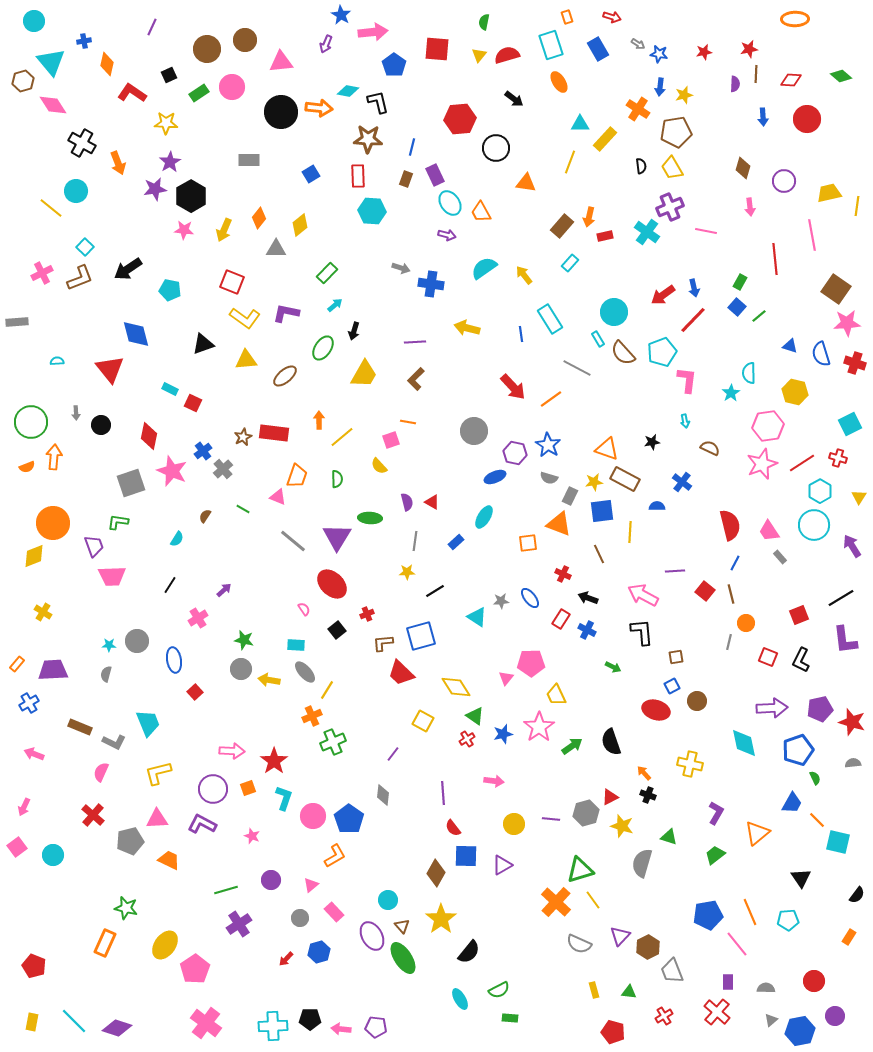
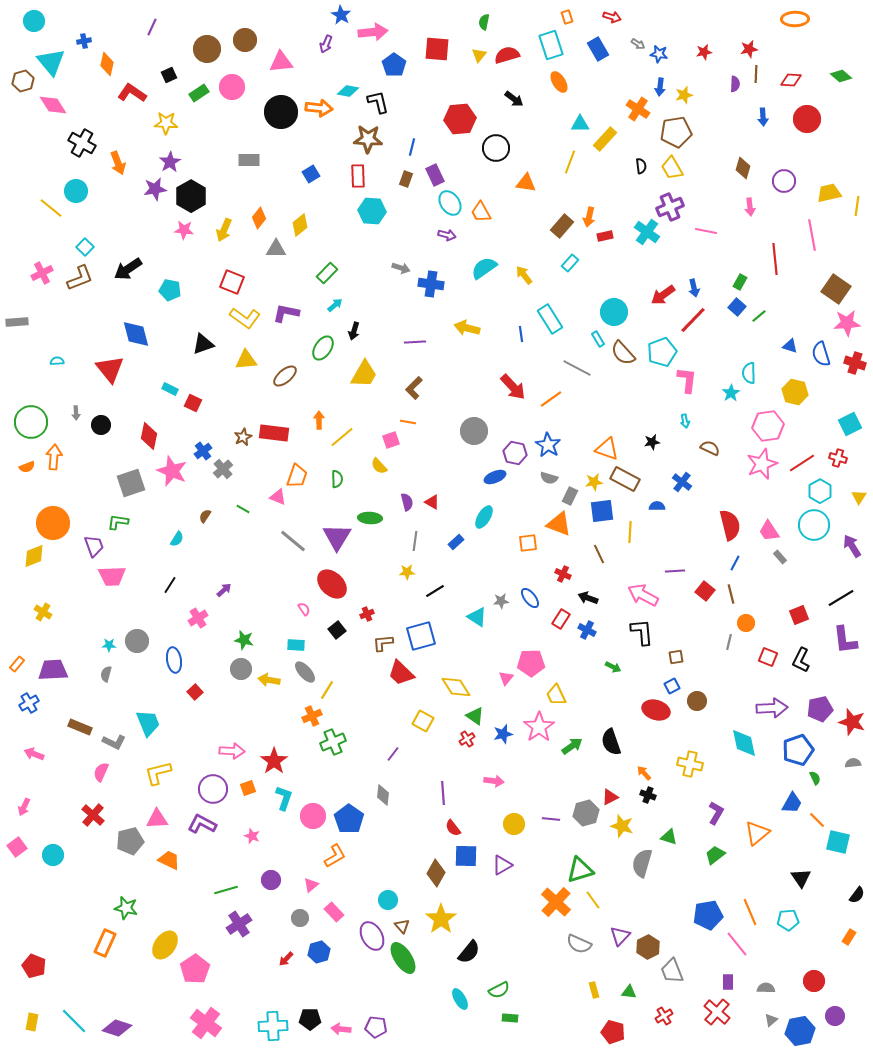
brown L-shape at (416, 379): moved 2 px left, 9 px down
